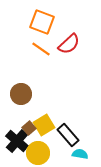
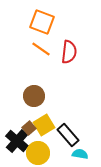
red semicircle: moved 8 px down; rotated 40 degrees counterclockwise
brown circle: moved 13 px right, 2 px down
